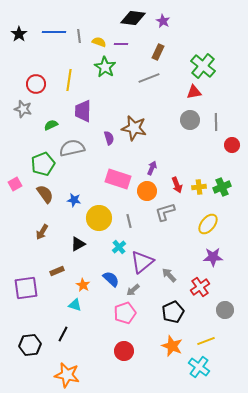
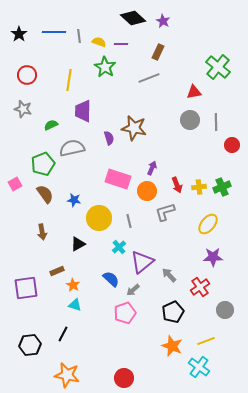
black diamond at (133, 18): rotated 35 degrees clockwise
green cross at (203, 66): moved 15 px right, 1 px down
red circle at (36, 84): moved 9 px left, 9 px up
brown arrow at (42, 232): rotated 42 degrees counterclockwise
orange star at (83, 285): moved 10 px left
red circle at (124, 351): moved 27 px down
